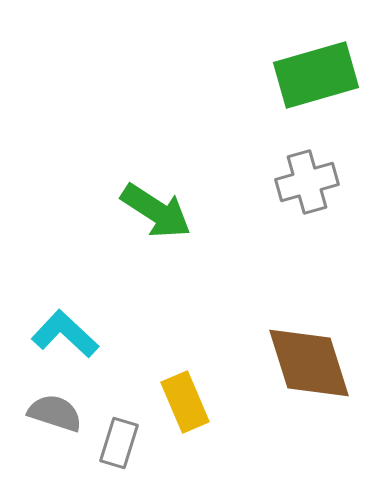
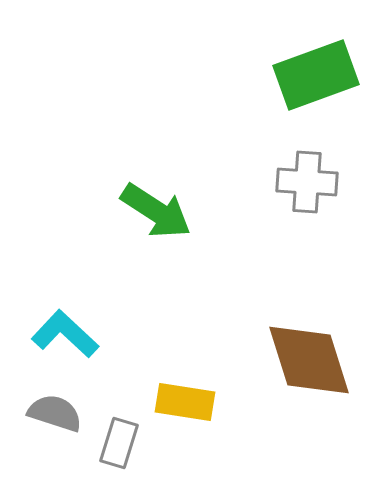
green rectangle: rotated 4 degrees counterclockwise
gray cross: rotated 20 degrees clockwise
brown diamond: moved 3 px up
yellow rectangle: rotated 58 degrees counterclockwise
